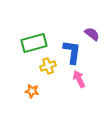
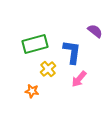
purple semicircle: moved 3 px right, 3 px up
green rectangle: moved 1 px right, 1 px down
yellow cross: moved 3 px down; rotated 21 degrees counterclockwise
pink arrow: rotated 114 degrees counterclockwise
